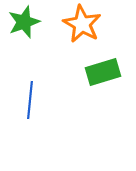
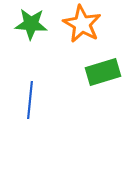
green star: moved 7 px right, 2 px down; rotated 24 degrees clockwise
